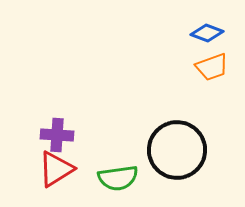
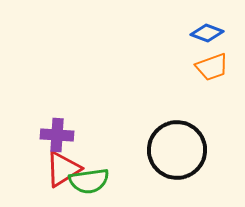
red triangle: moved 7 px right
green semicircle: moved 29 px left, 3 px down
